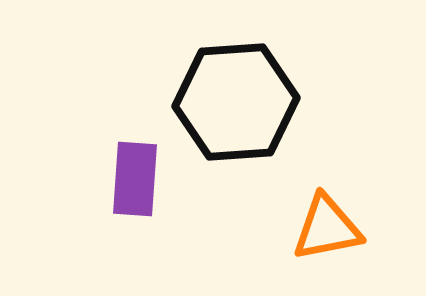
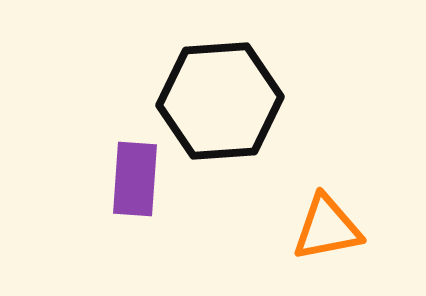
black hexagon: moved 16 px left, 1 px up
